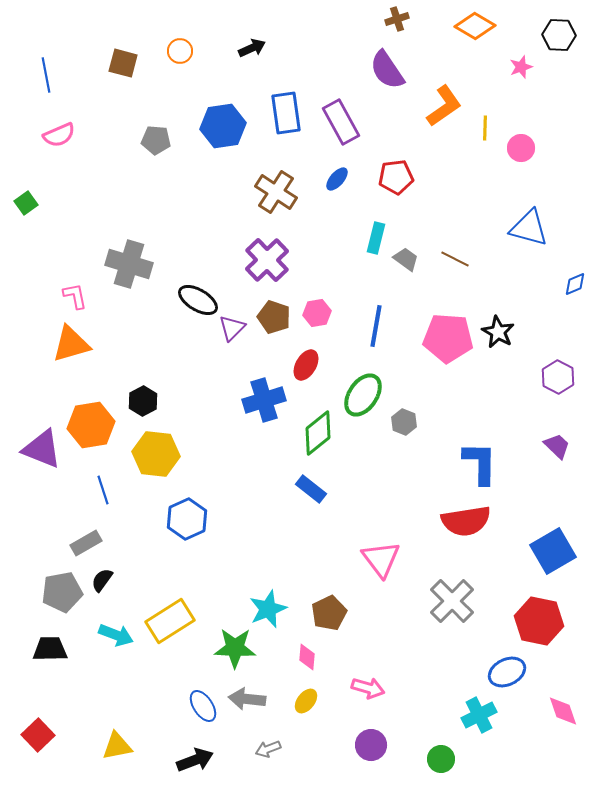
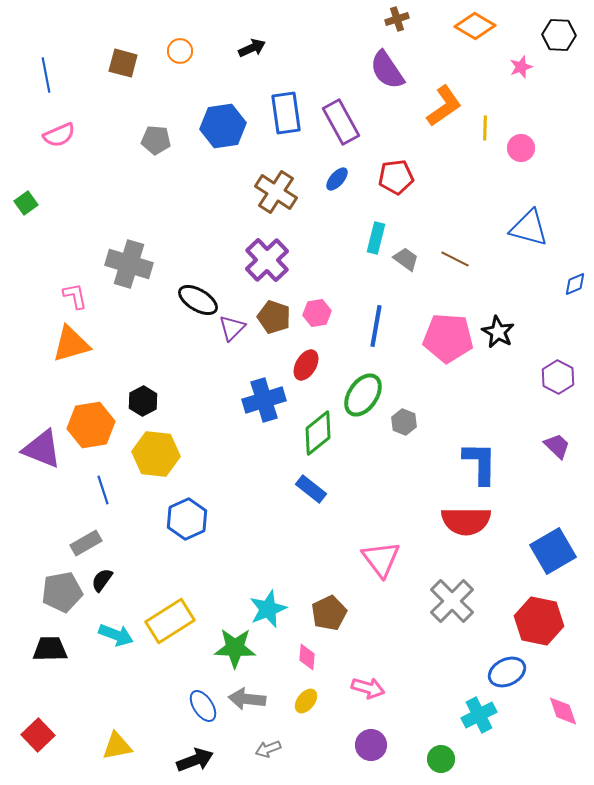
red semicircle at (466, 521): rotated 9 degrees clockwise
